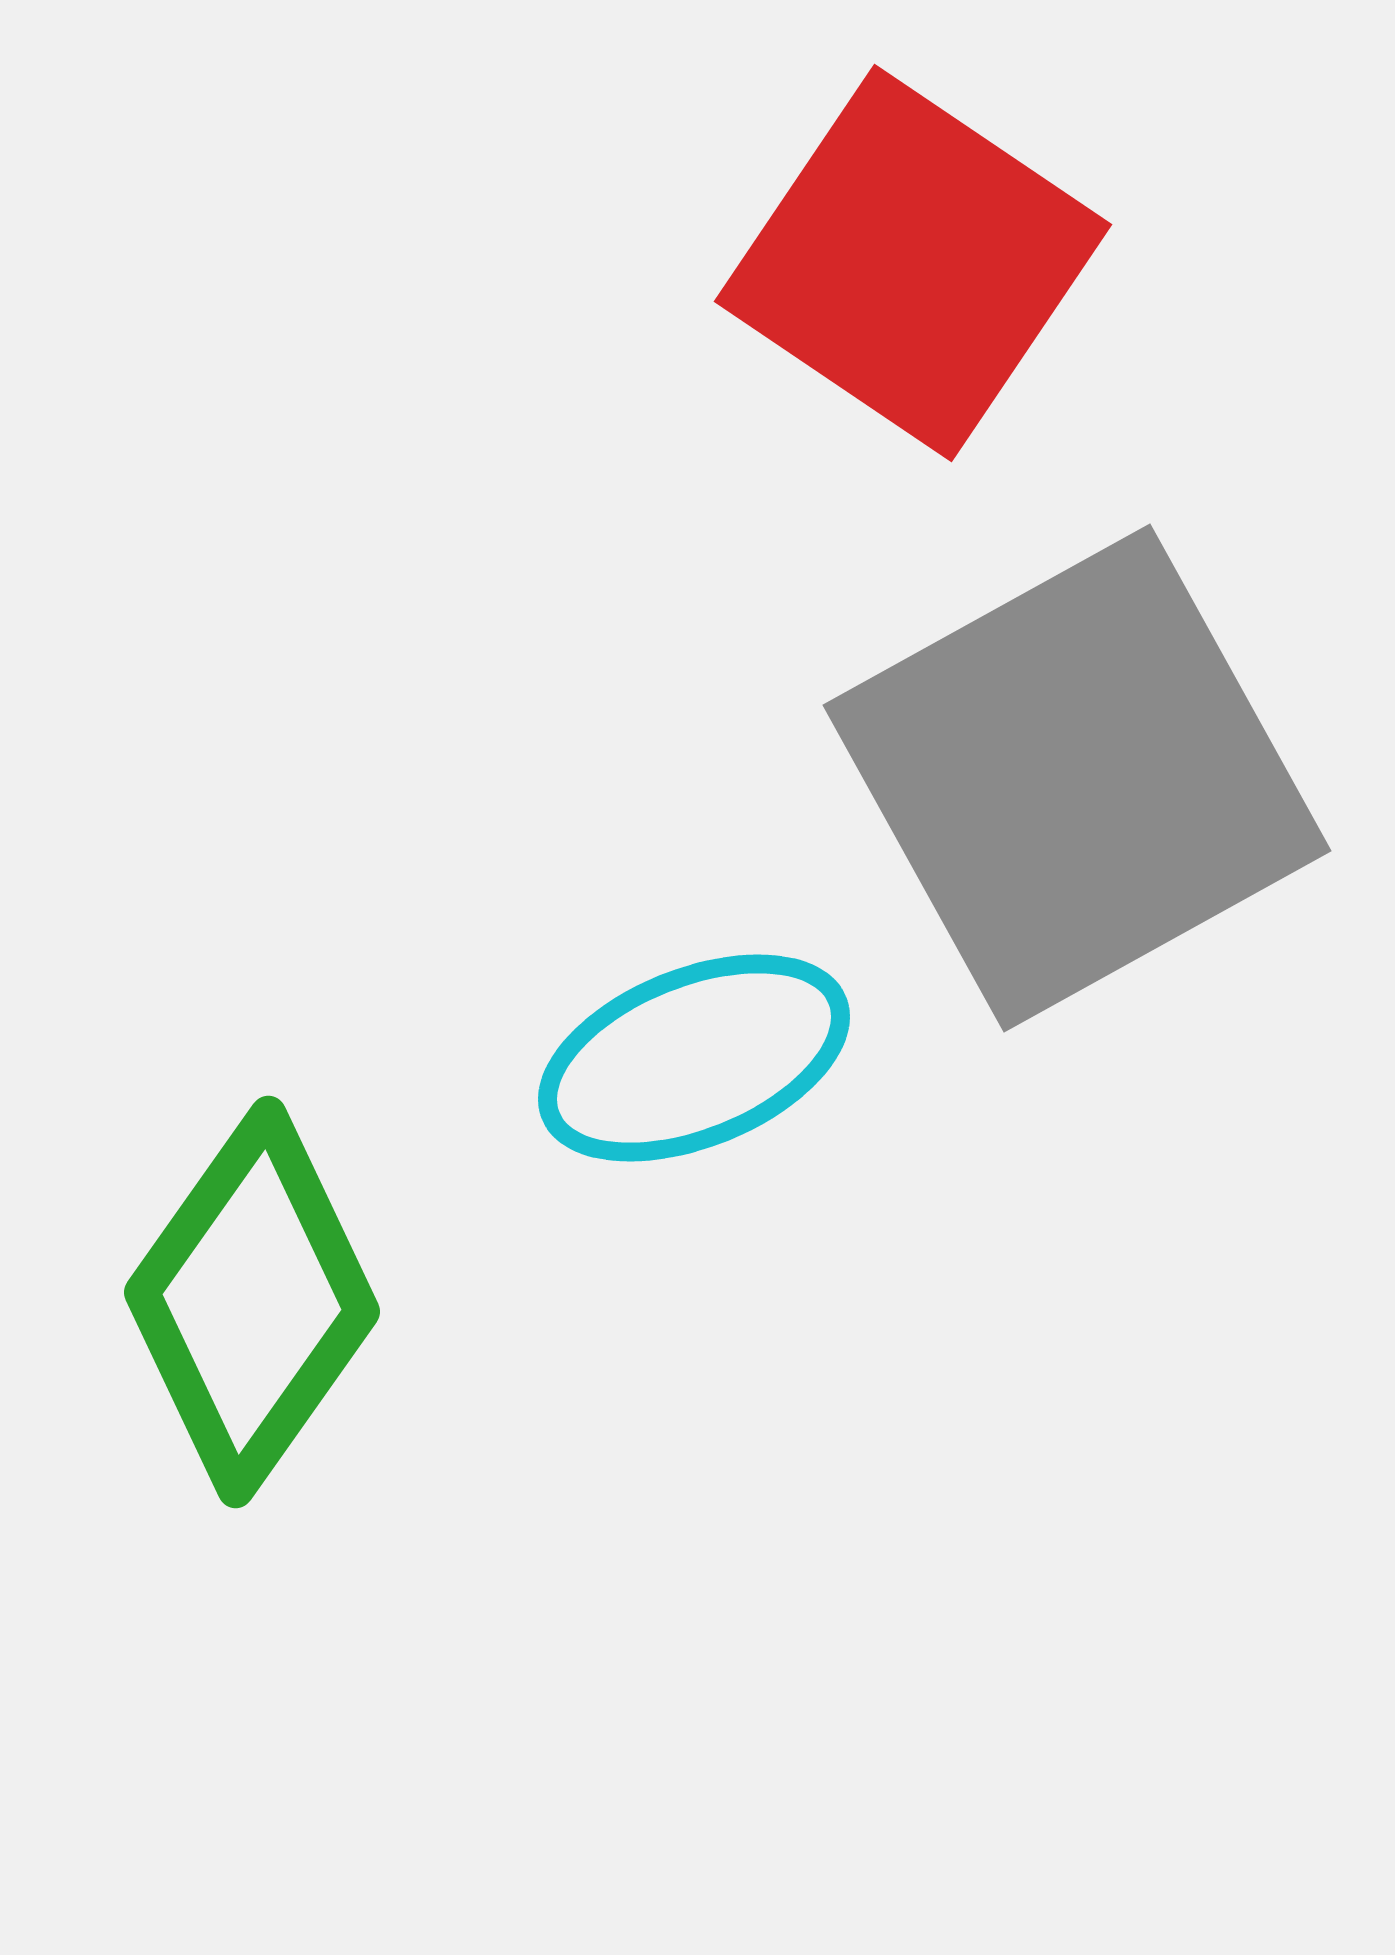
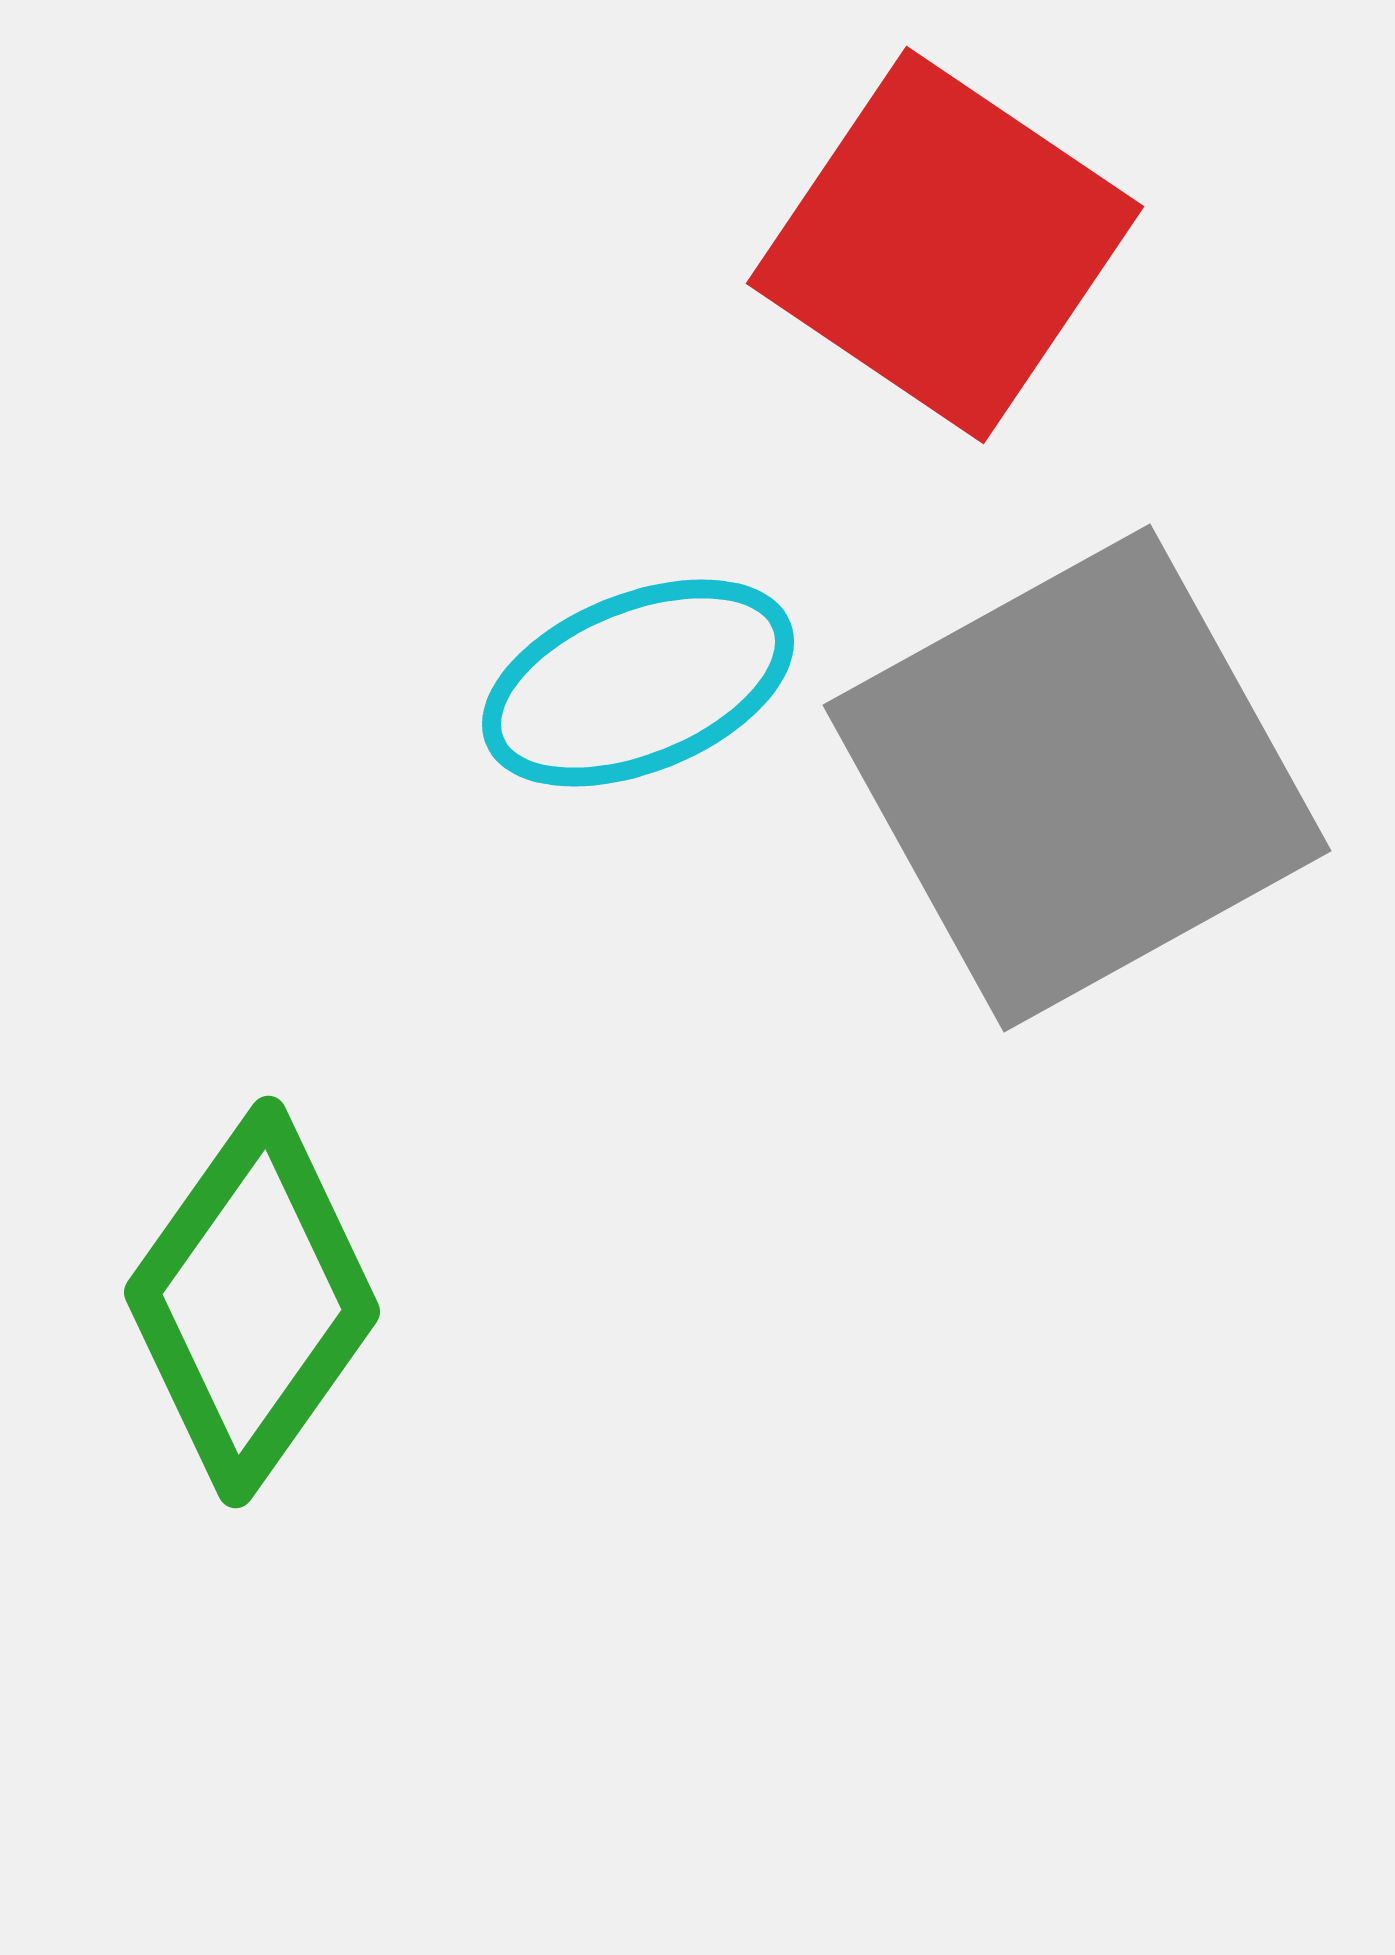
red square: moved 32 px right, 18 px up
cyan ellipse: moved 56 px left, 375 px up
